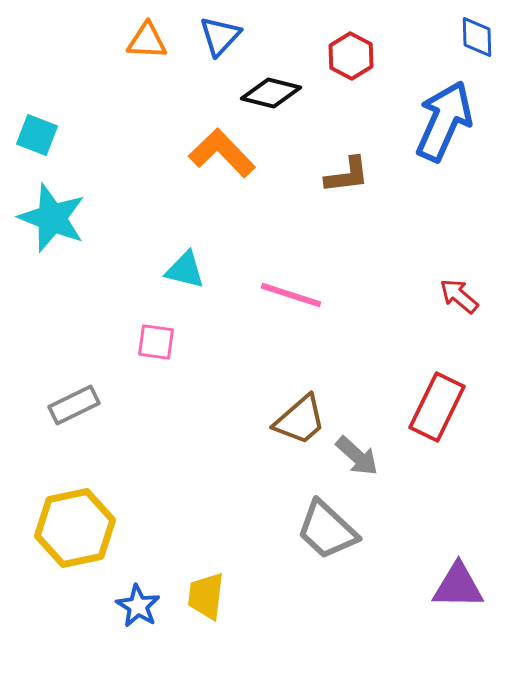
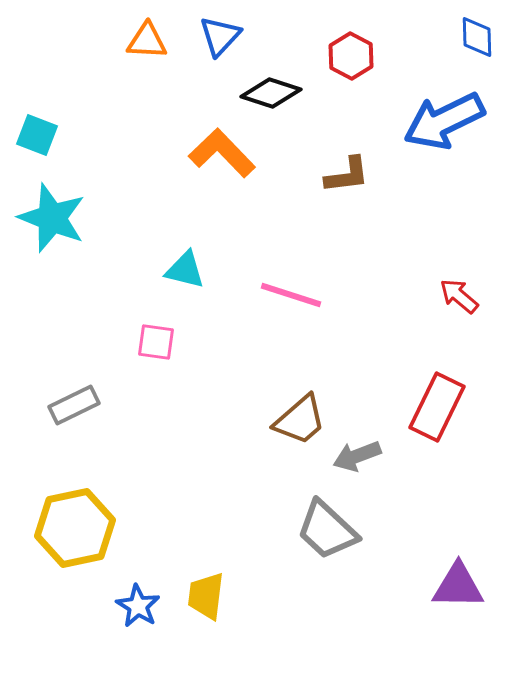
black diamond: rotated 4 degrees clockwise
blue arrow: rotated 140 degrees counterclockwise
gray arrow: rotated 117 degrees clockwise
